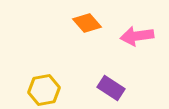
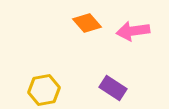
pink arrow: moved 4 px left, 5 px up
purple rectangle: moved 2 px right
